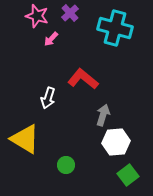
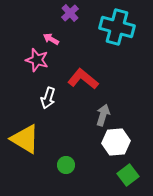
pink star: moved 44 px down
cyan cross: moved 2 px right, 1 px up
pink arrow: rotated 77 degrees clockwise
